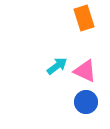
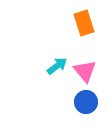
orange rectangle: moved 5 px down
pink triangle: rotated 25 degrees clockwise
